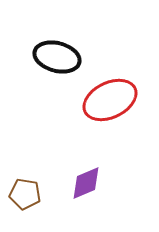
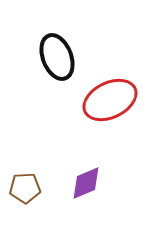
black ellipse: rotated 54 degrees clockwise
brown pentagon: moved 6 px up; rotated 12 degrees counterclockwise
